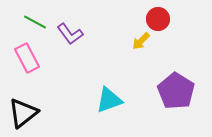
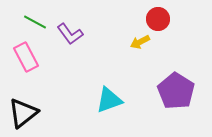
yellow arrow: moved 1 px left, 1 px down; rotated 18 degrees clockwise
pink rectangle: moved 1 px left, 1 px up
